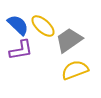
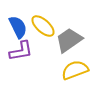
blue semicircle: moved 2 px down; rotated 20 degrees clockwise
purple L-shape: moved 1 px down
